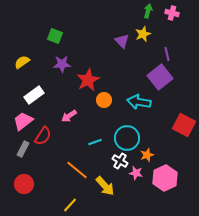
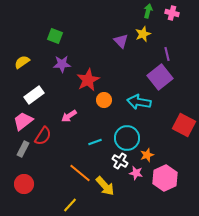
purple triangle: moved 1 px left
orange line: moved 3 px right, 3 px down
